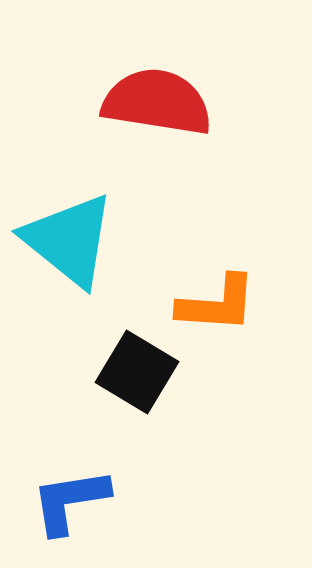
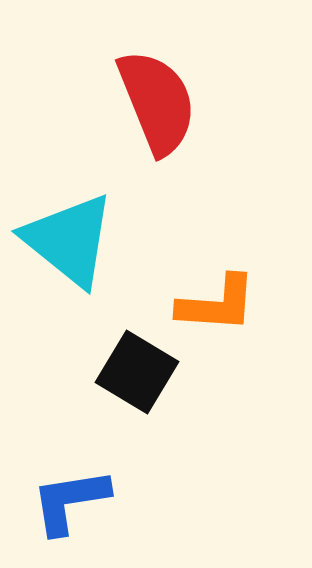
red semicircle: rotated 59 degrees clockwise
